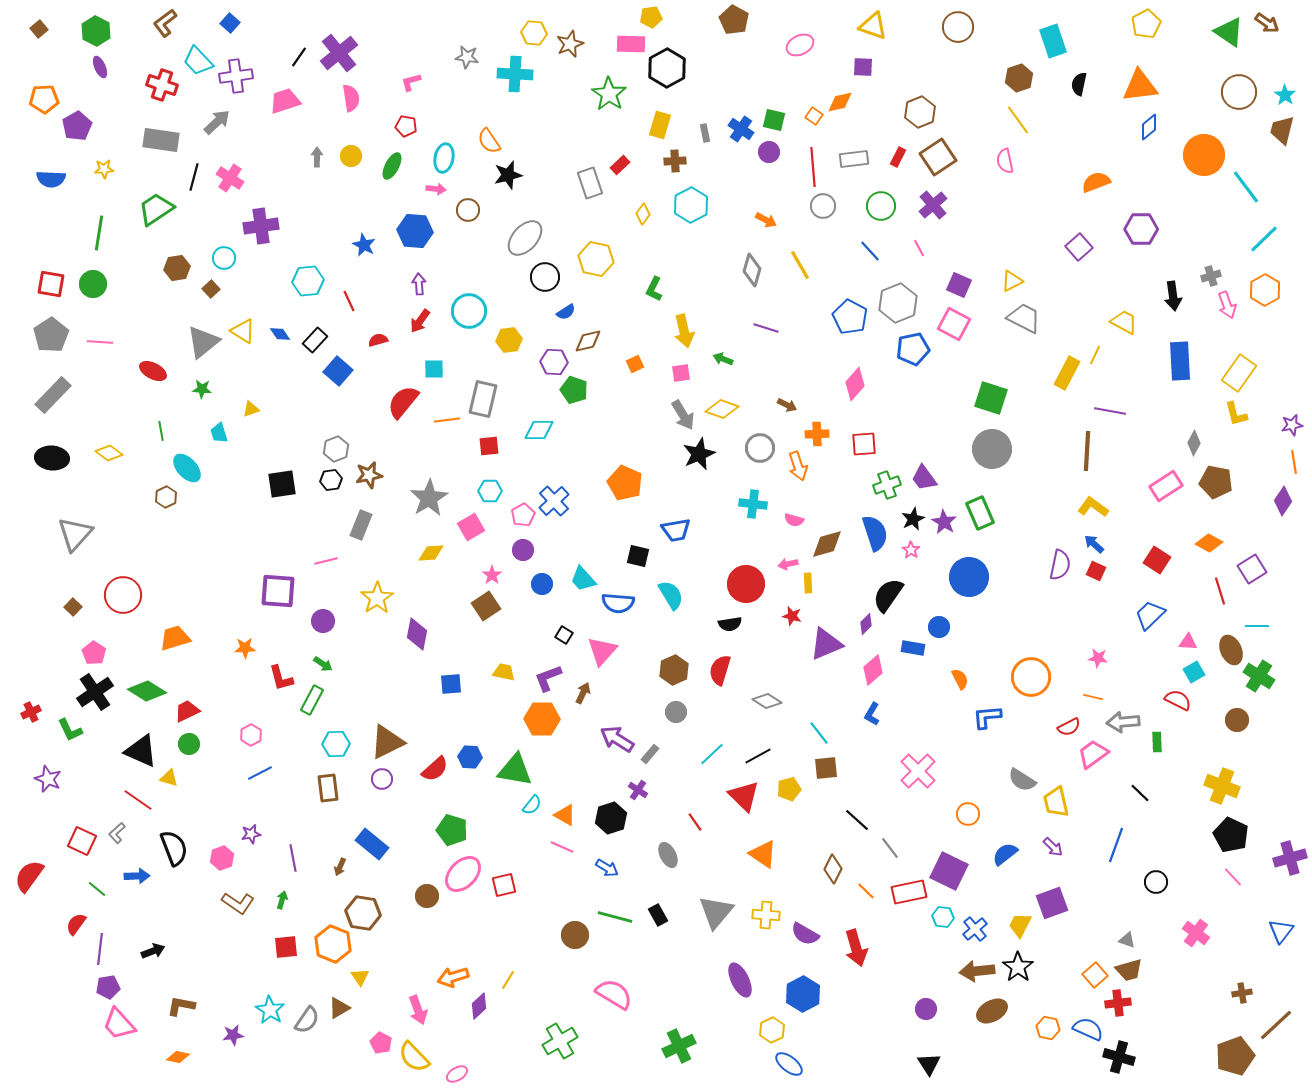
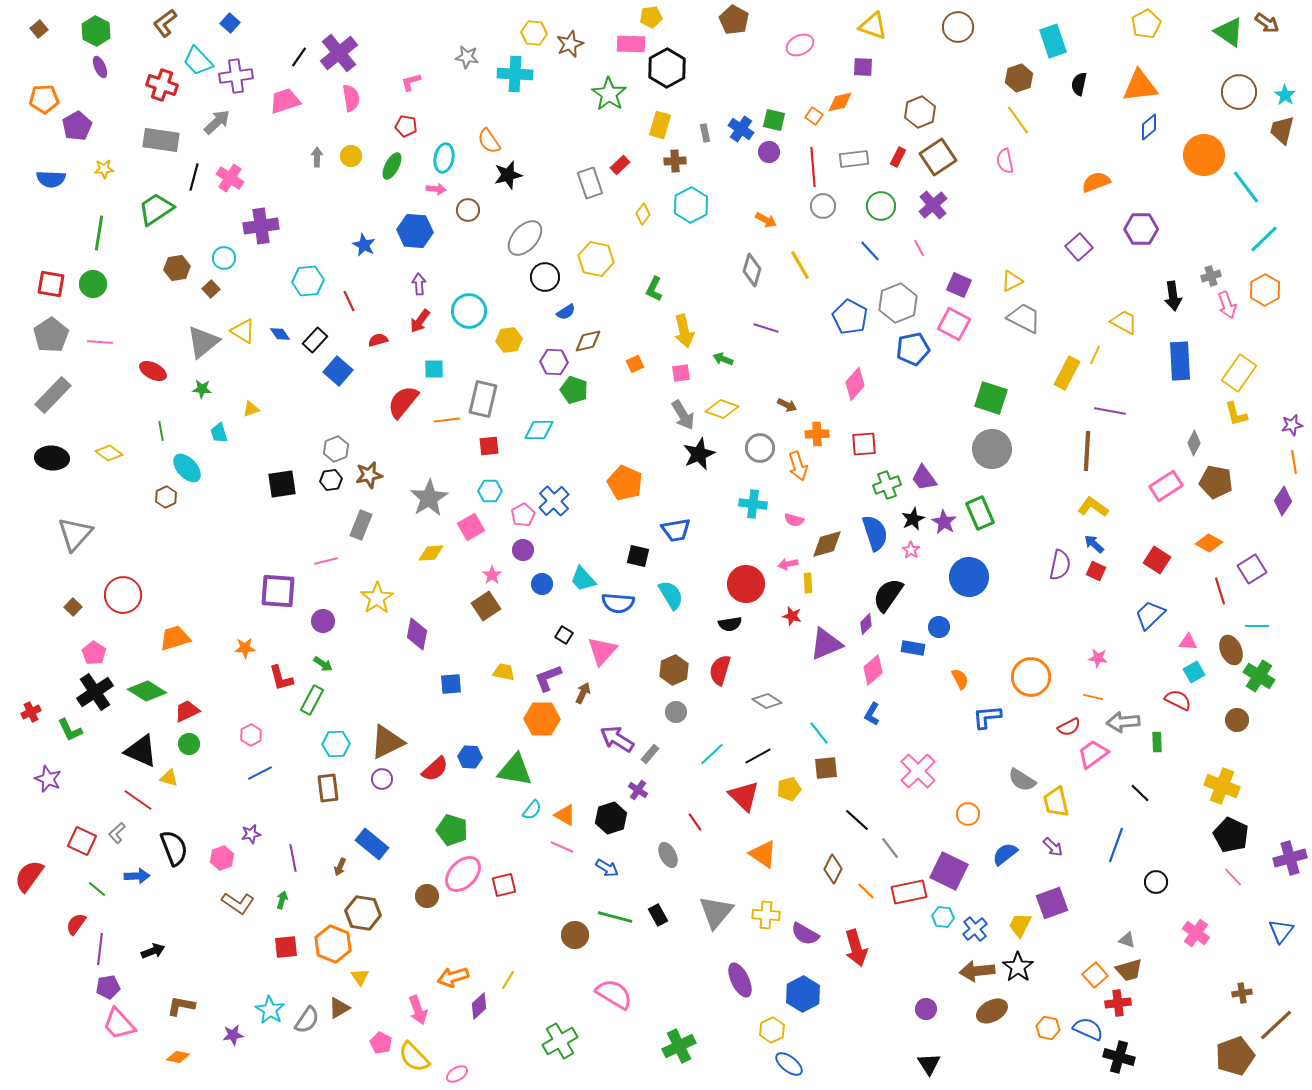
cyan semicircle at (532, 805): moved 5 px down
